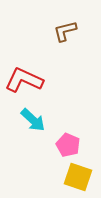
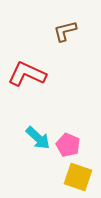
red L-shape: moved 3 px right, 6 px up
cyan arrow: moved 5 px right, 18 px down
